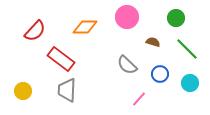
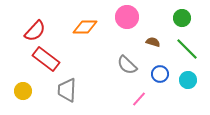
green circle: moved 6 px right
red rectangle: moved 15 px left
cyan circle: moved 2 px left, 3 px up
